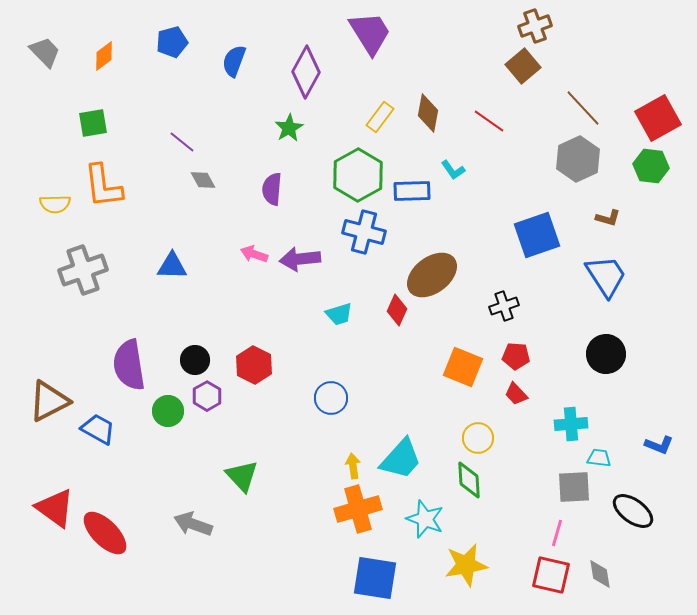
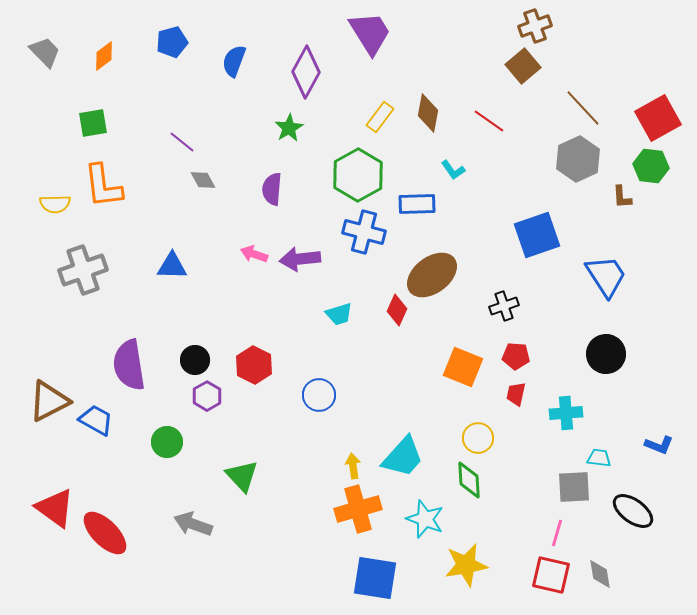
blue rectangle at (412, 191): moved 5 px right, 13 px down
brown L-shape at (608, 218): moved 14 px right, 21 px up; rotated 70 degrees clockwise
red trapezoid at (516, 394): rotated 55 degrees clockwise
blue circle at (331, 398): moved 12 px left, 3 px up
green circle at (168, 411): moved 1 px left, 31 px down
cyan cross at (571, 424): moved 5 px left, 11 px up
blue trapezoid at (98, 429): moved 2 px left, 9 px up
cyan trapezoid at (401, 459): moved 2 px right, 2 px up
